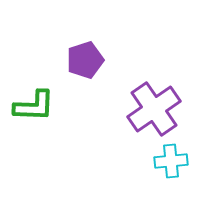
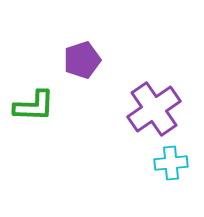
purple pentagon: moved 3 px left
cyan cross: moved 2 px down
